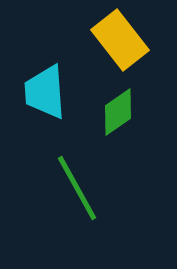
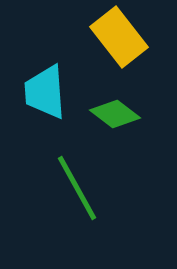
yellow rectangle: moved 1 px left, 3 px up
green diamond: moved 3 px left, 2 px down; rotated 72 degrees clockwise
